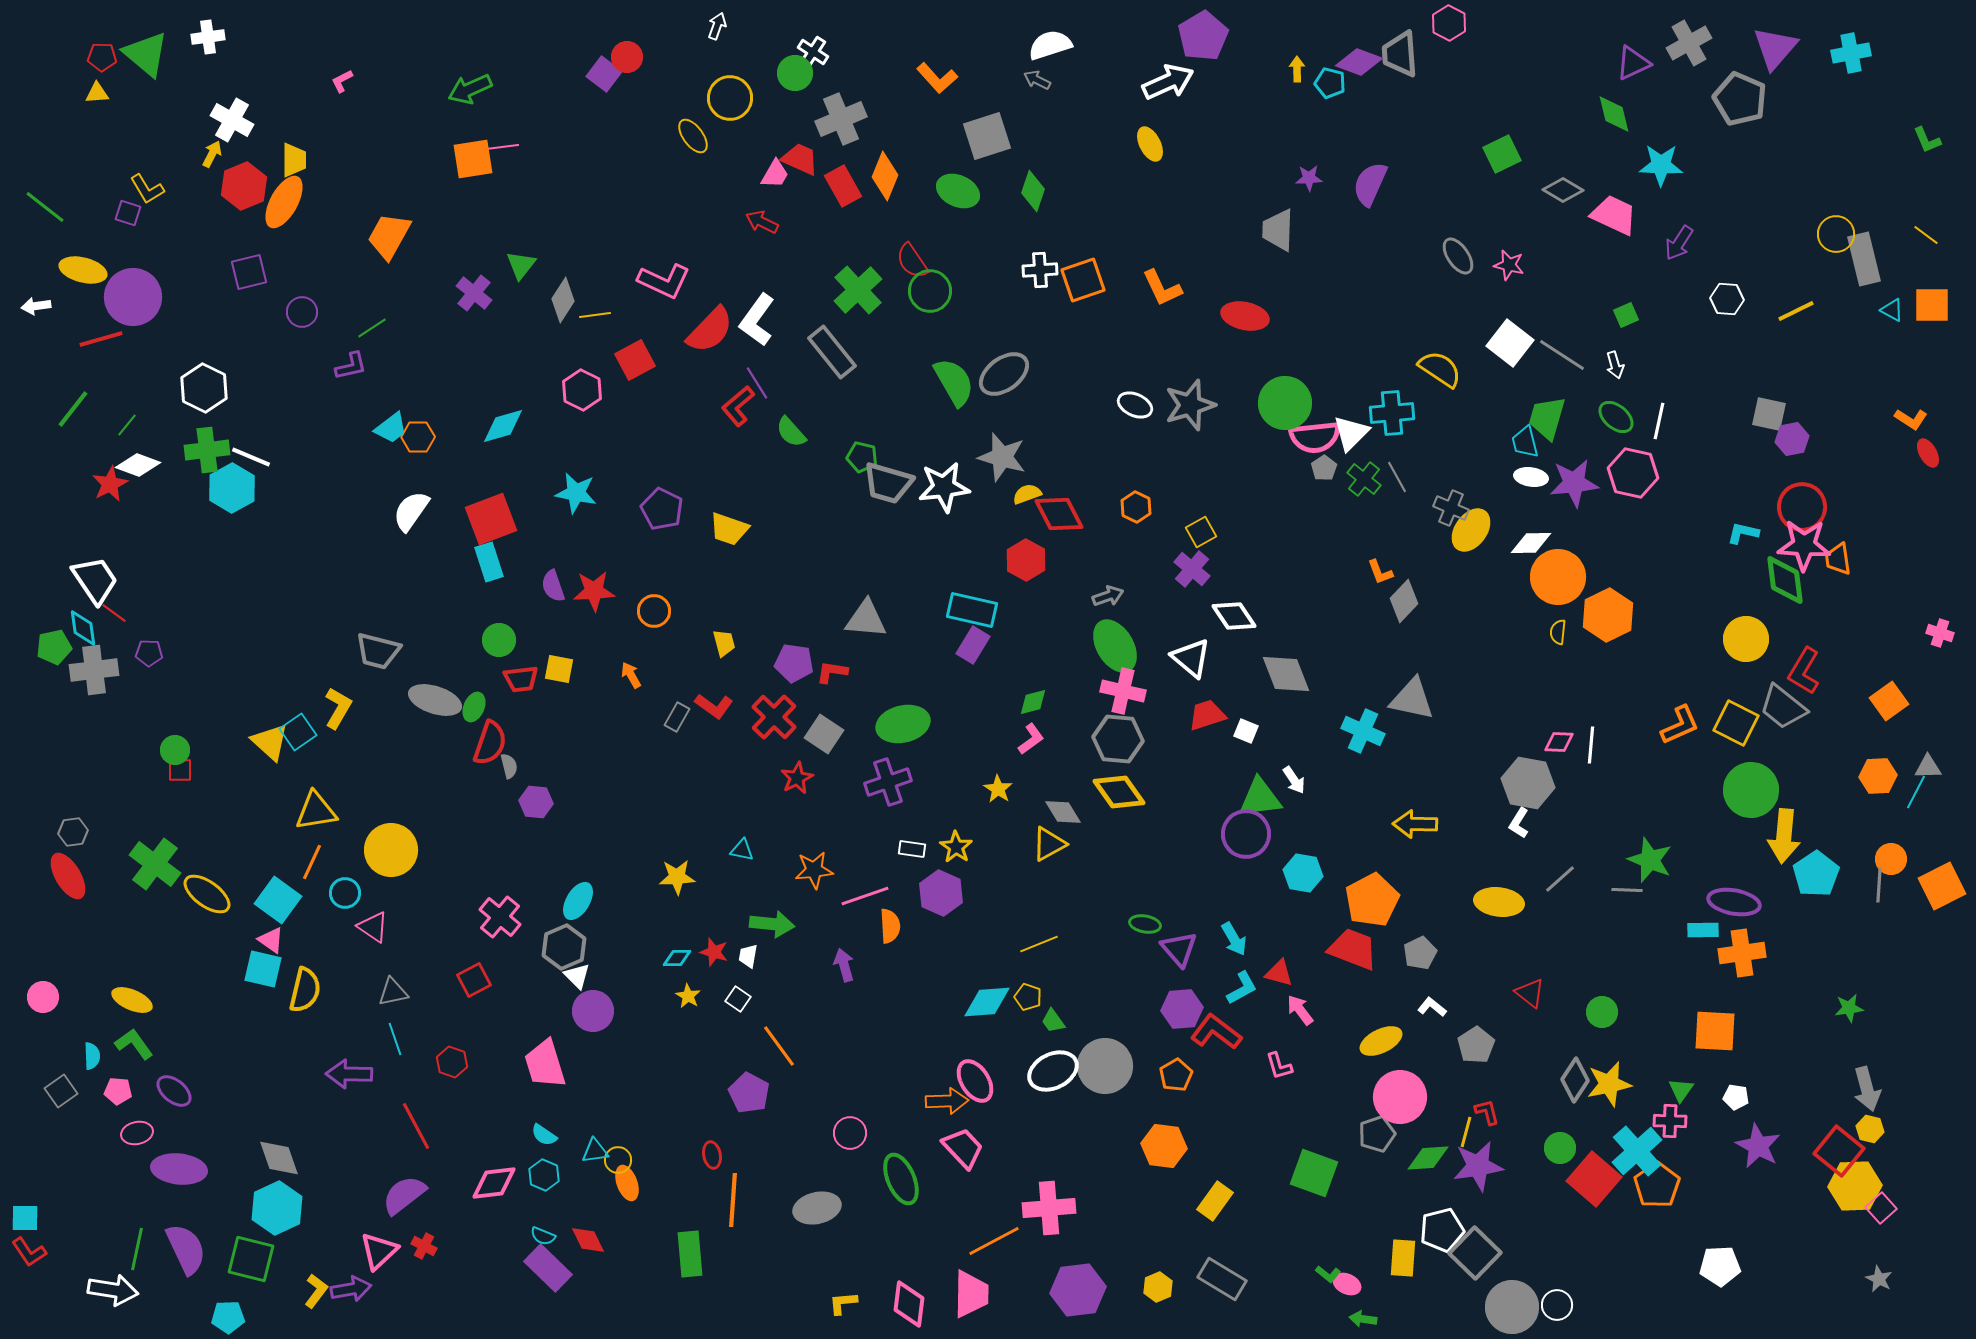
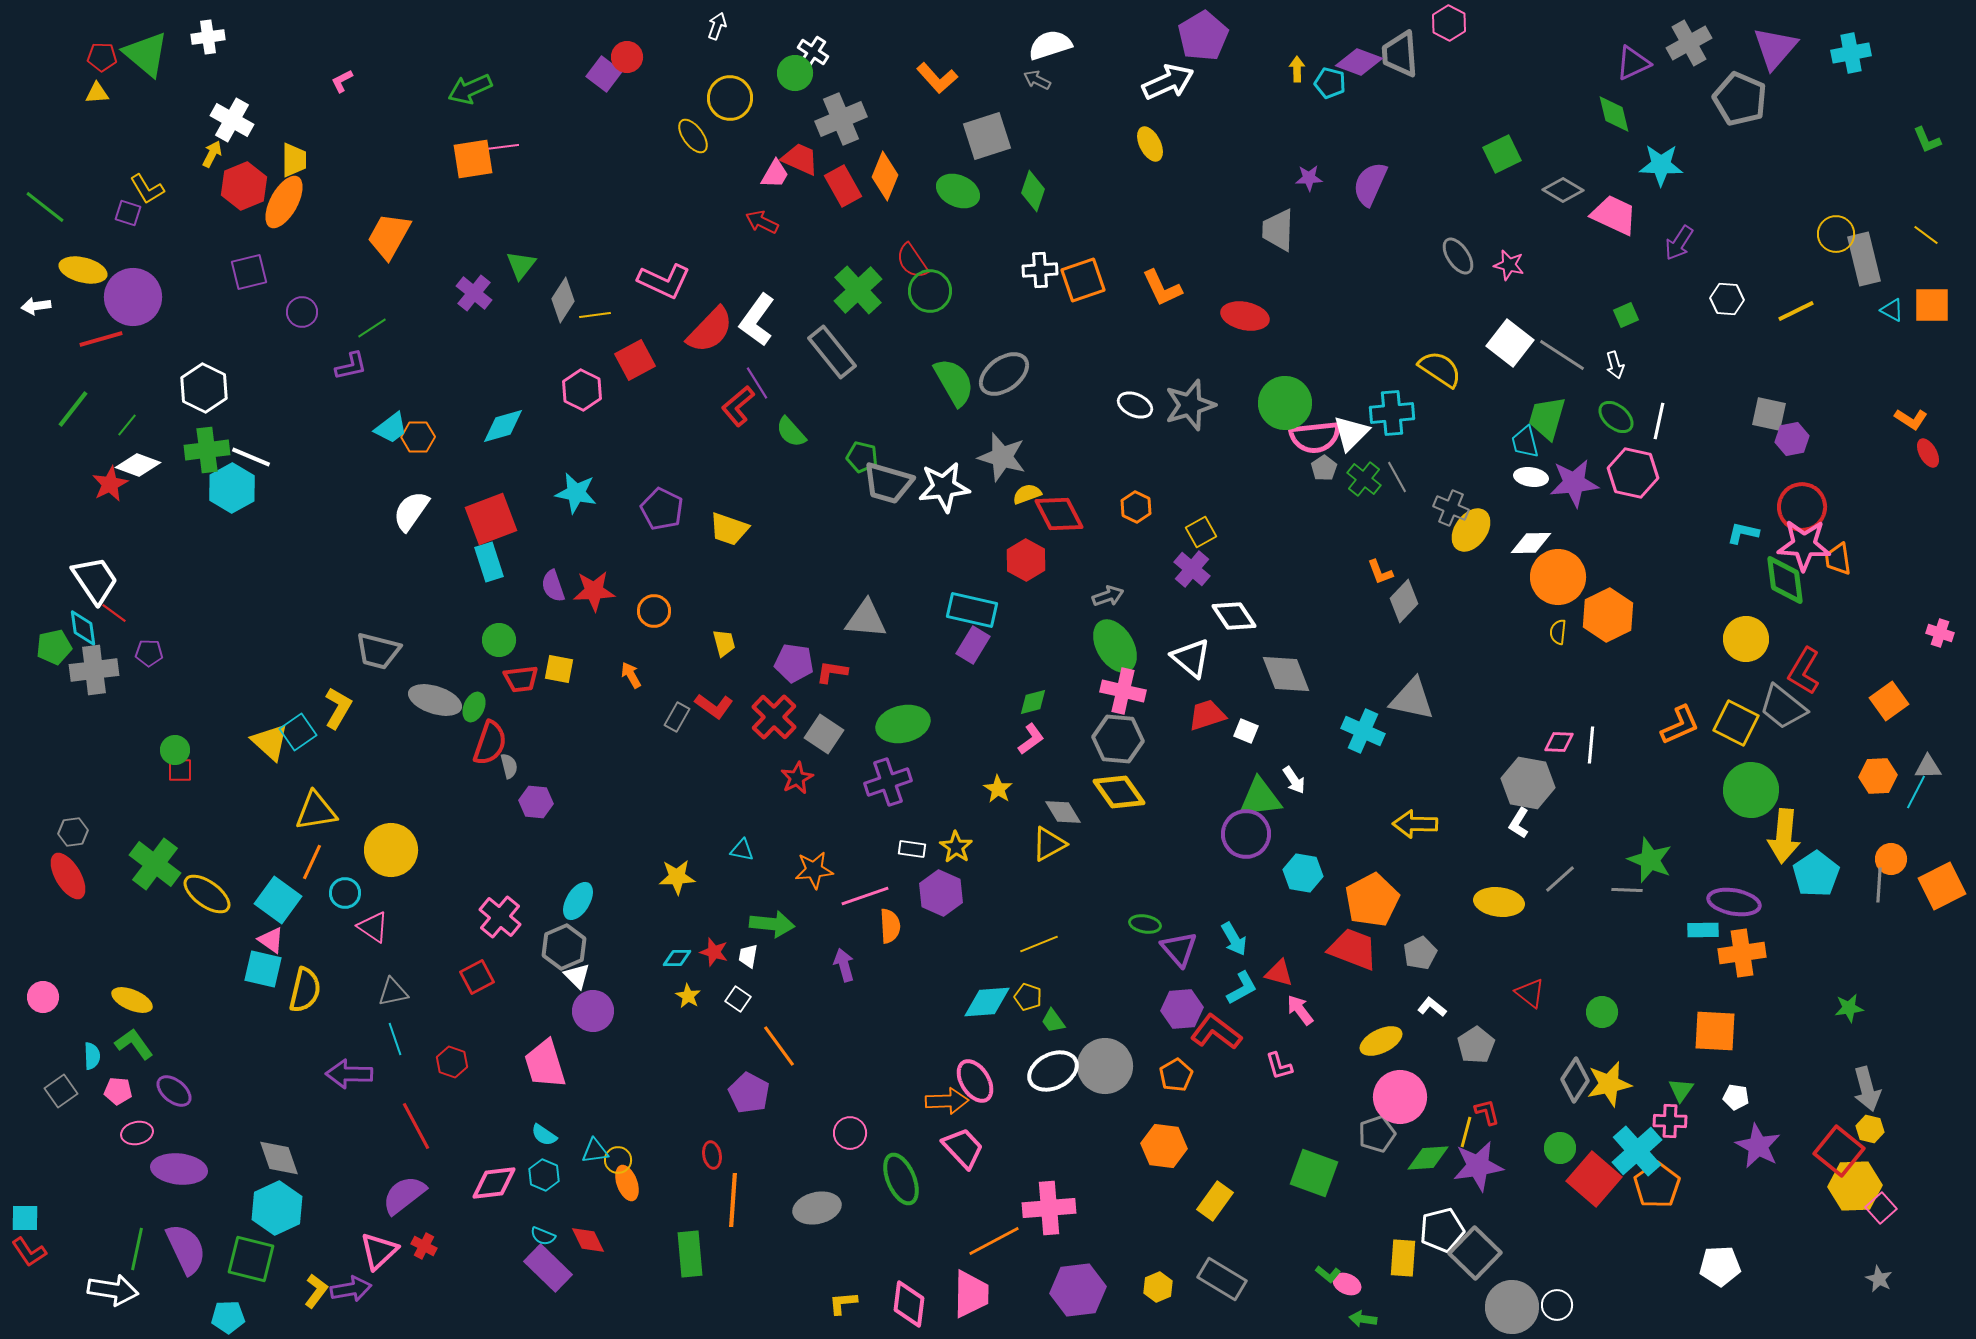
red square at (474, 980): moved 3 px right, 3 px up
